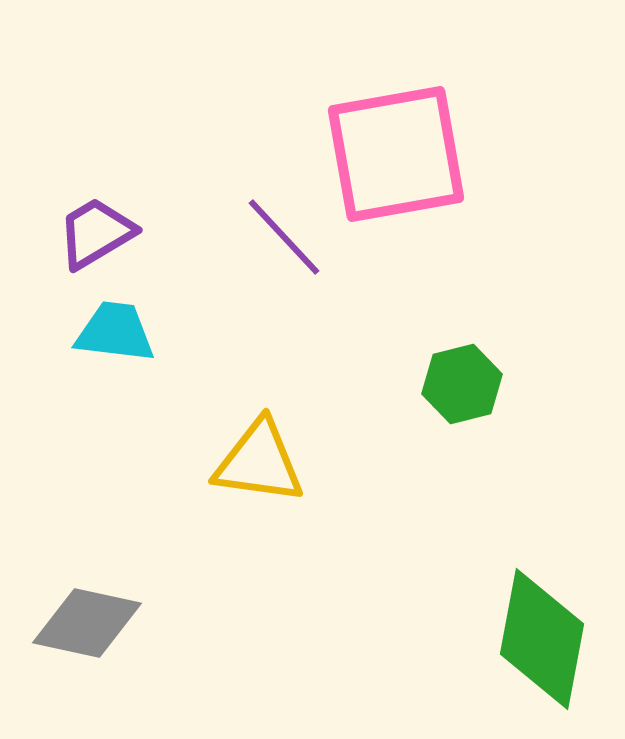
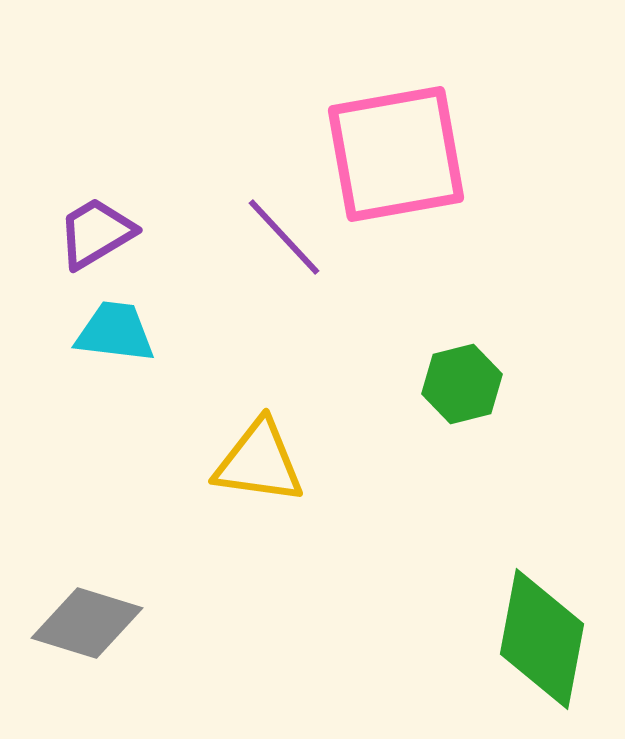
gray diamond: rotated 5 degrees clockwise
